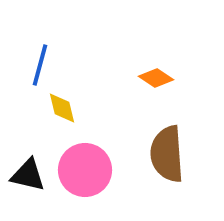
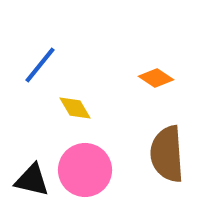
blue line: rotated 24 degrees clockwise
yellow diamond: moved 13 px right; rotated 16 degrees counterclockwise
black triangle: moved 4 px right, 5 px down
